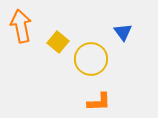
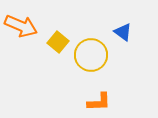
orange arrow: rotated 124 degrees clockwise
blue triangle: rotated 18 degrees counterclockwise
yellow circle: moved 4 px up
